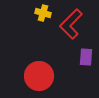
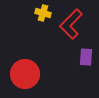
red circle: moved 14 px left, 2 px up
